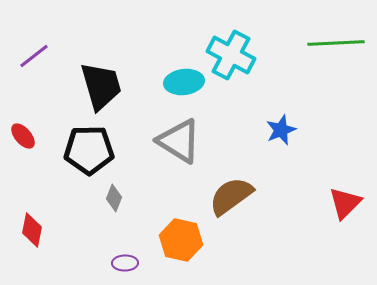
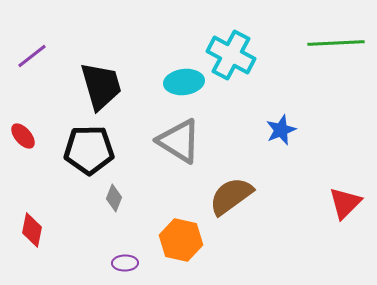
purple line: moved 2 px left
